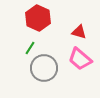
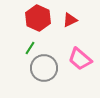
red triangle: moved 9 px left, 12 px up; rotated 42 degrees counterclockwise
